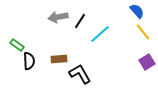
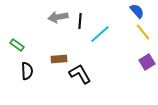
black line: rotated 28 degrees counterclockwise
black semicircle: moved 2 px left, 10 px down
